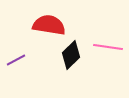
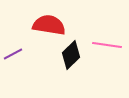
pink line: moved 1 px left, 2 px up
purple line: moved 3 px left, 6 px up
